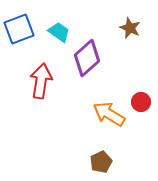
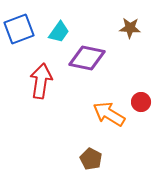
brown star: rotated 20 degrees counterclockwise
cyan trapezoid: rotated 90 degrees clockwise
purple diamond: rotated 54 degrees clockwise
brown pentagon: moved 10 px left, 3 px up; rotated 20 degrees counterclockwise
